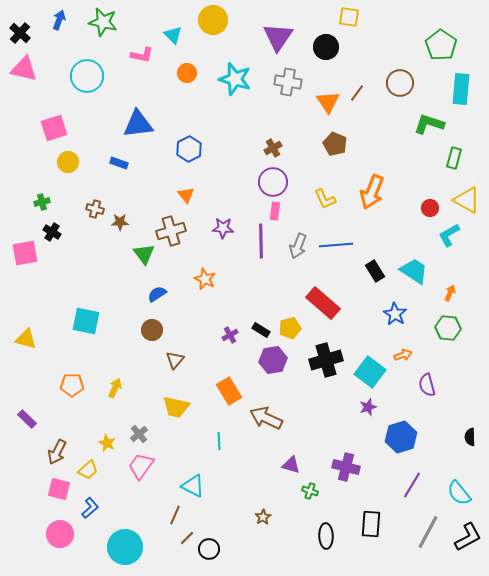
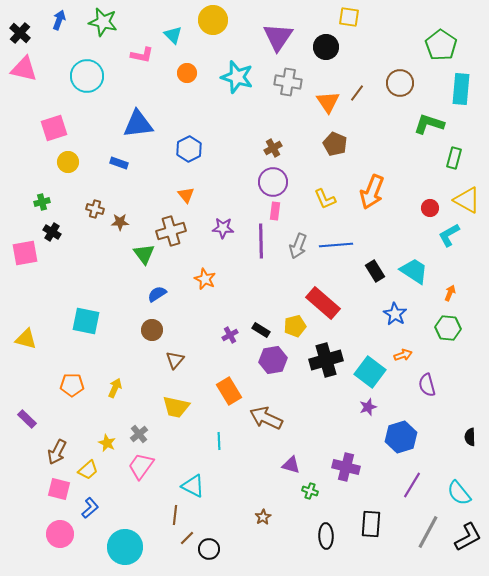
cyan star at (235, 79): moved 2 px right, 2 px up
yellow pentagon at (290, 328): moved 5 px right, 2 px up
brown line at (175, 515): rotated 18 degrees counterclockwise
